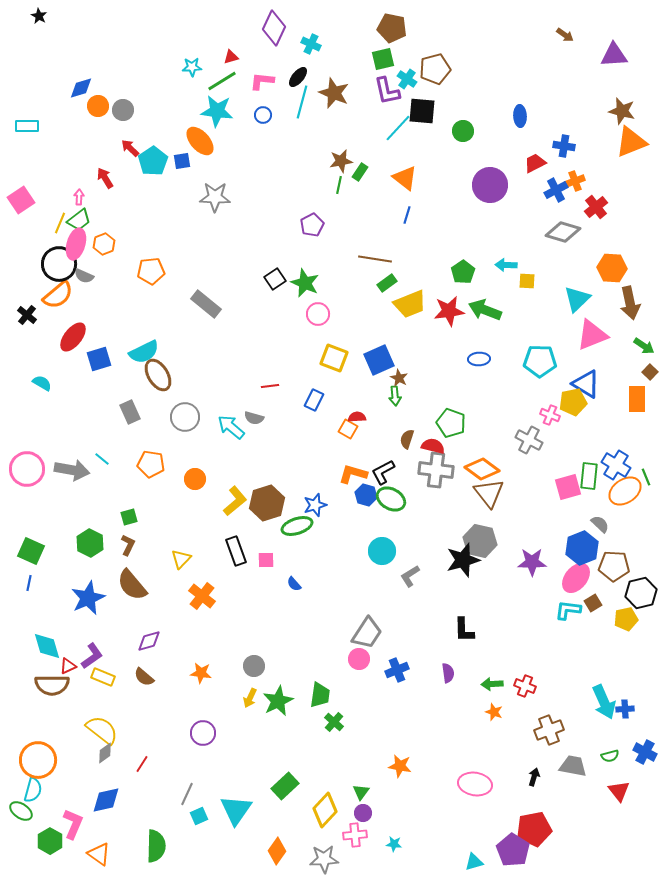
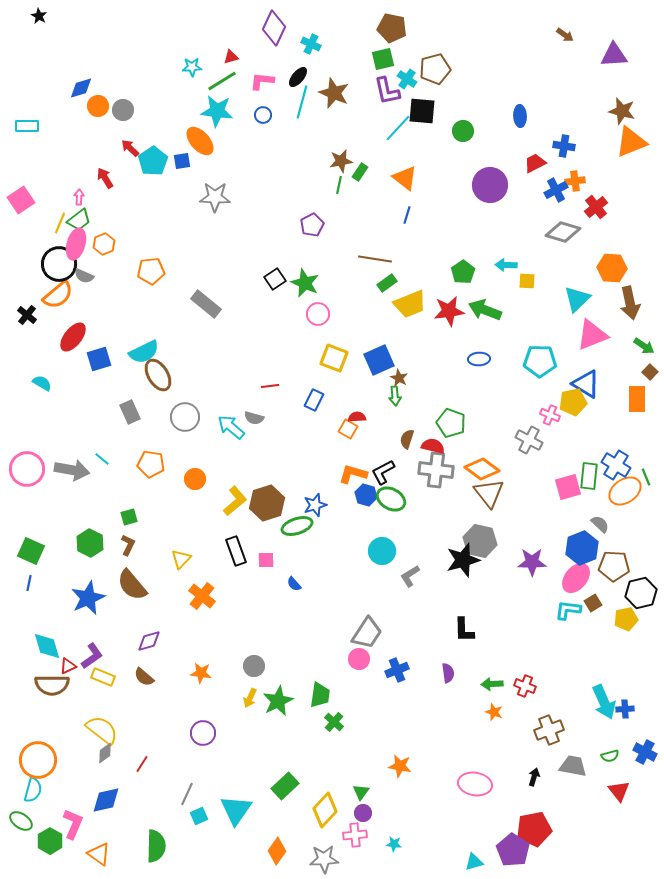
orange cross at (575, 181): rotated 12 degrees clockwise
green ellipse at (21, 811): moved 10 px down
